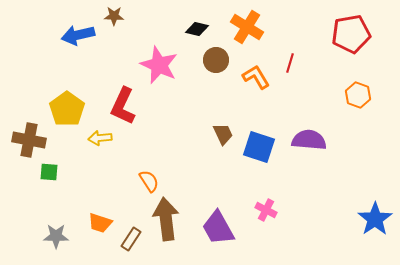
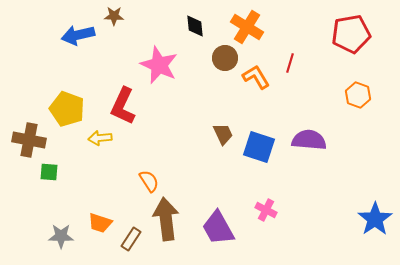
black diamond: moved 2 px left, 3 px up; rotated 70 degrees clockwise
brown circle: moved 9 px right, 2 px up
yellow pentagon: rotated 16 degrees counterclockwise
gray star: moved 5 px right
